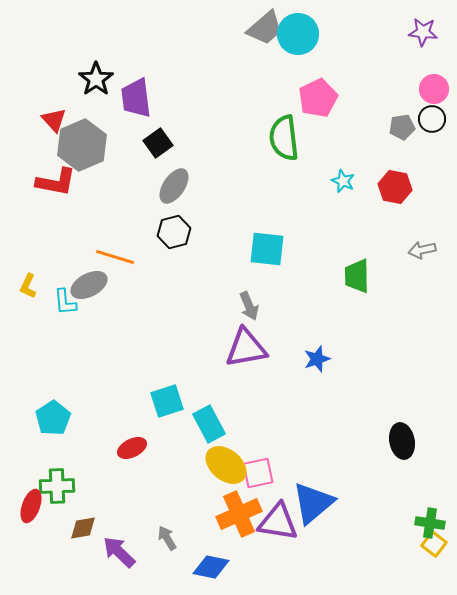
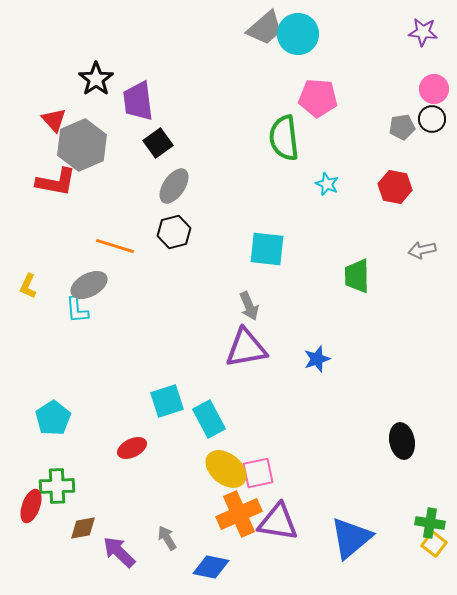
purple trapezoid at (136, 98): moved 2 px right, 3 px down
pink pentagon at (318, 98): rotated 30 degrees clockwise
cyan star at (343, 181): moved 16 px left, 3 px down
orange line at (115, 257): moved 11 px up
cyan L-shape at (65, 302): moved 12 px right, 8 px down
cyan rectangle at (209, 424): moved 5 px up
yellow ellipse at (226, 465): moved 4 px down
blue triangle at (313, 503): moved 38 px right, 35 px down
